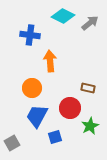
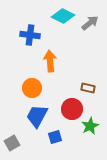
red circle: moved 2 px right, 1 px down
